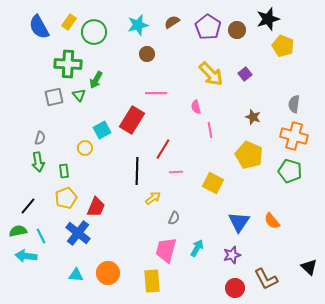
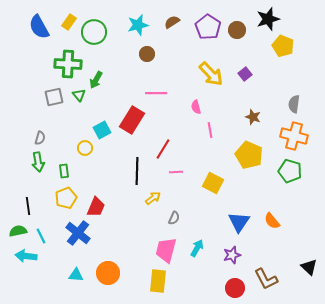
black line at (28, 206): rotated 48 degrees counterclockwise
yellow rectangle at (152, 281): moved 6 px right; rotated 10 degrees clockwise
